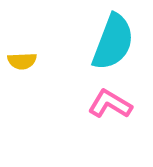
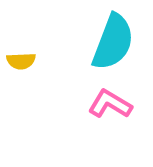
yellow semicircle: moved 1 px left
